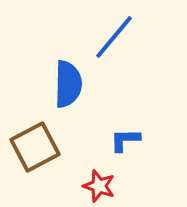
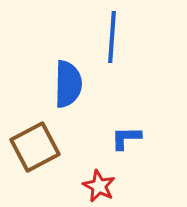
blue line: moved 2 px left; rotated 36 degrees counterclockwise
blue L-shape: moved 1 px right, 2 px up
red star: rotated 8 degrees clockwise
